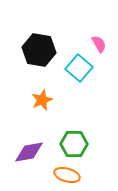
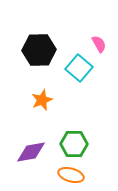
black hexagon: rotated 12 degrees counterclockwise
purple diamond: moved 2 px right
orange ellipse: moved 4 px right
